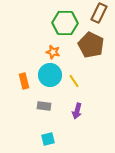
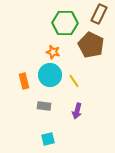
brown rectangle: moved 1 px down
